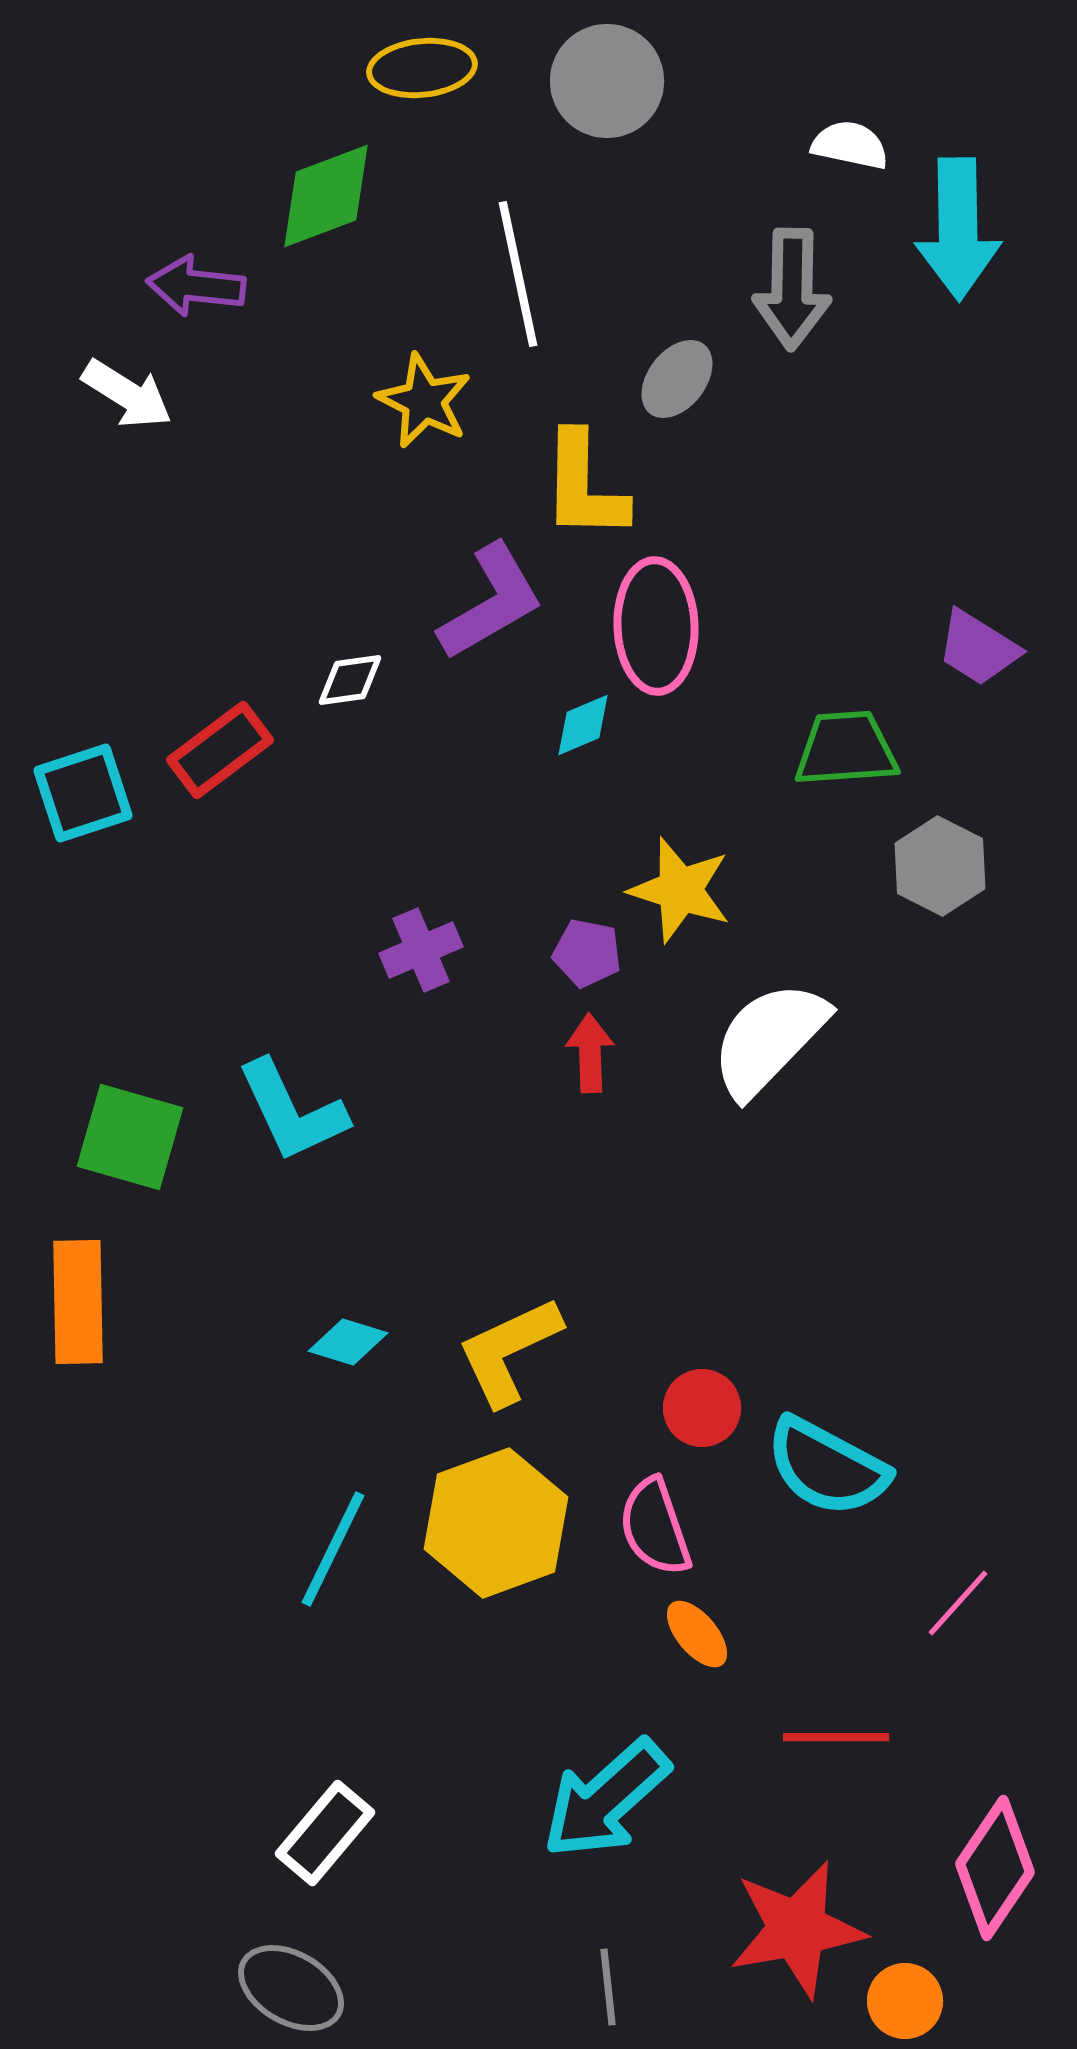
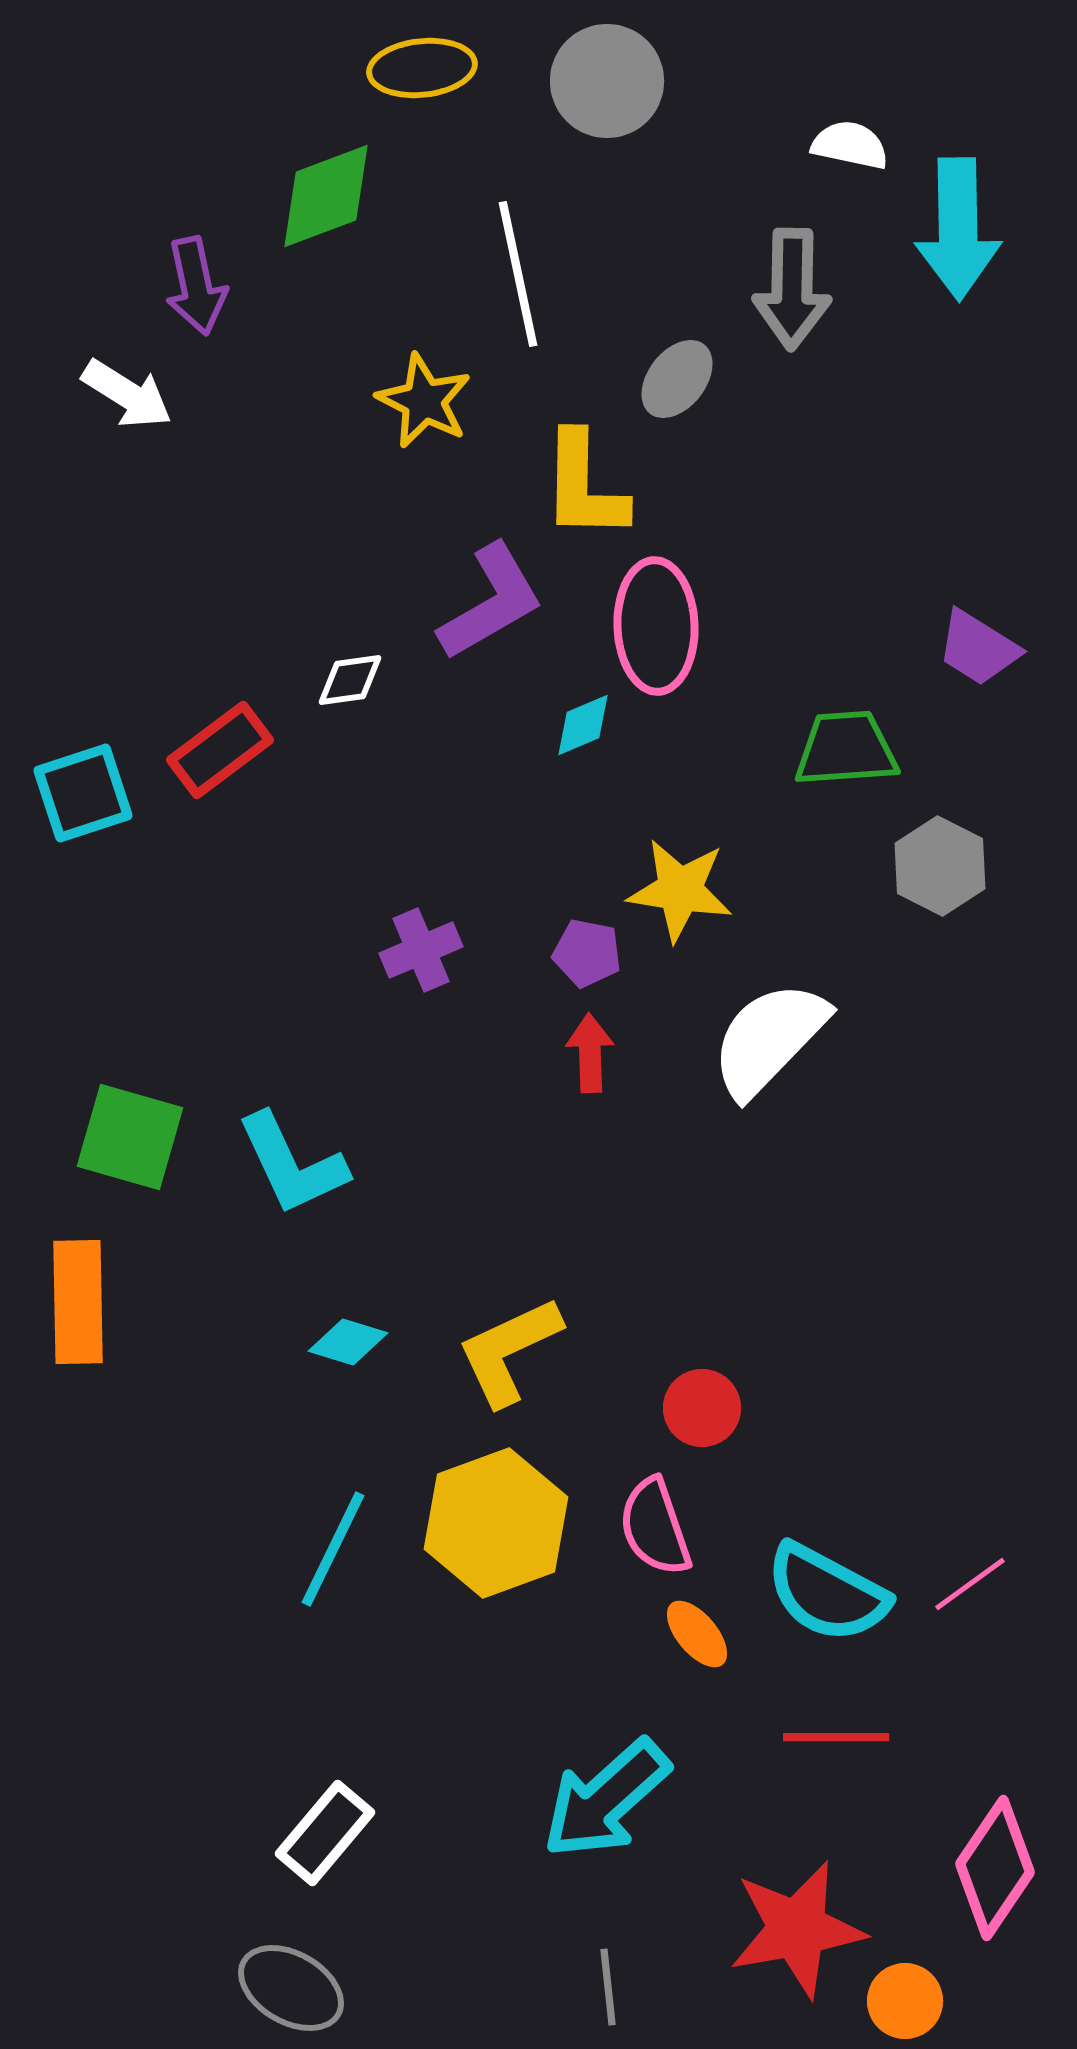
purple arrow at (196, 286): rotated 108 degrees counterclockwise
yellow star at (680, 890): rotated 9 degrees counterclockwise
cyan L-shape at (292, 1111): moved 53 px down
cyan semicircle at (827, 1467): moved 126 px down
pink line at (958, 1603): moved 12 px right, 19 px up; rotated 12 degrees clockwise
